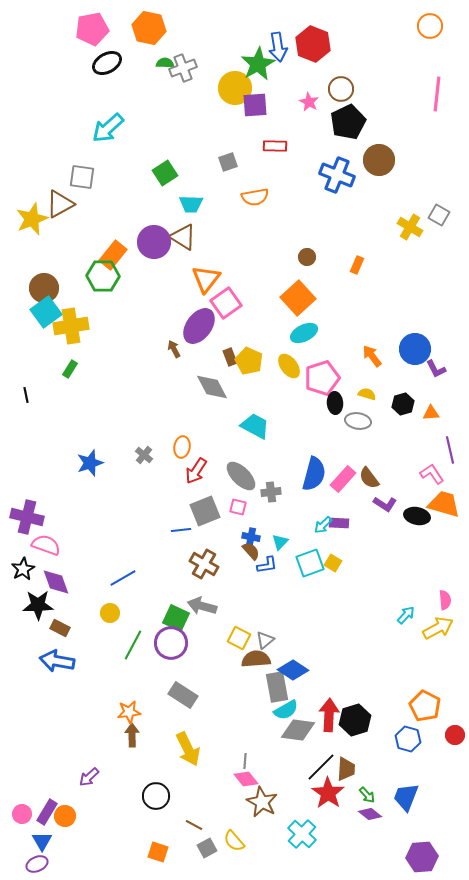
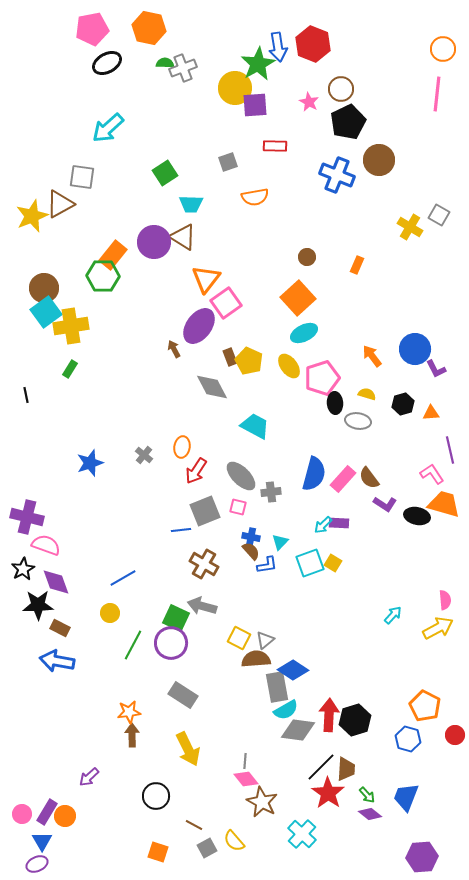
orange circle at (430, 26): moved 13 px right, 23 px down
yellow star at (32, 219): moved 3 px up
cyan arrow at (406, 615): moved 13 px left
